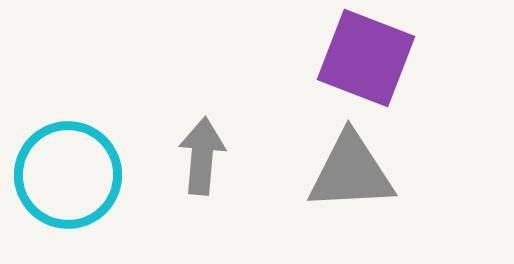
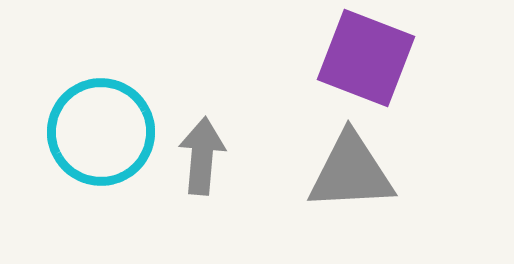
cyan circle: moved 33 px right, 43 px up
